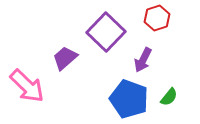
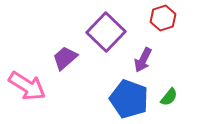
red hexagon: moved 6 px right
pink arrow: rotated 12 degrees counterclockwise
